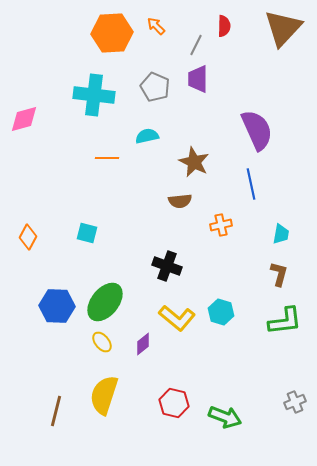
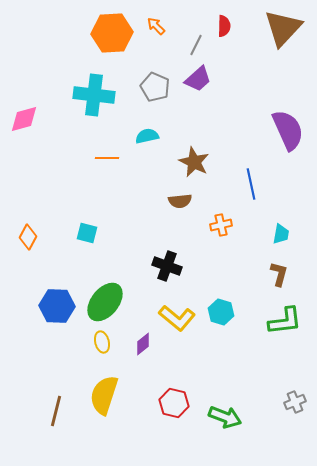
purple trapezoid: rotated 132 degrees counterclockwise
purple semicircle: moved 31 px right
yellow ellipse: rotated 25 degrees clockwise
